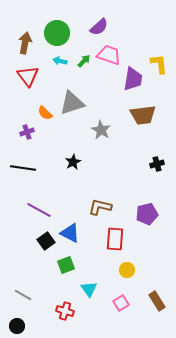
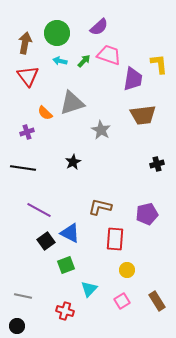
cyan triangle: rotated 18 degrees clockwise
gray line: moved 1 px down; rotated 18 degrees counterclockwise
pink square: moved 1 px right, 2 px up
